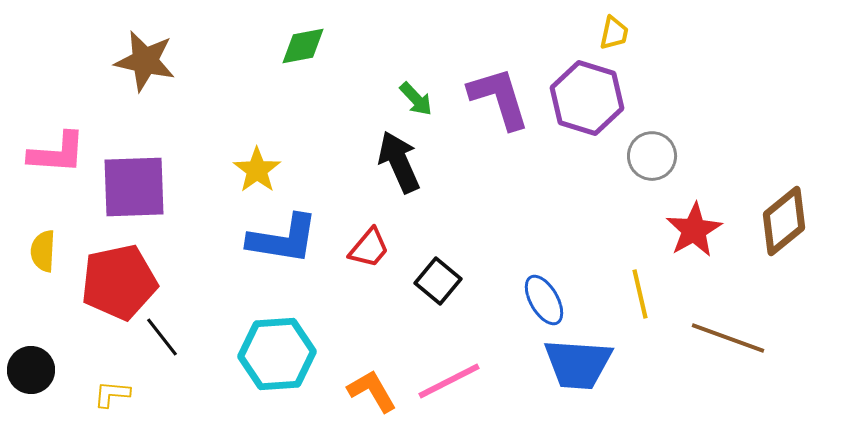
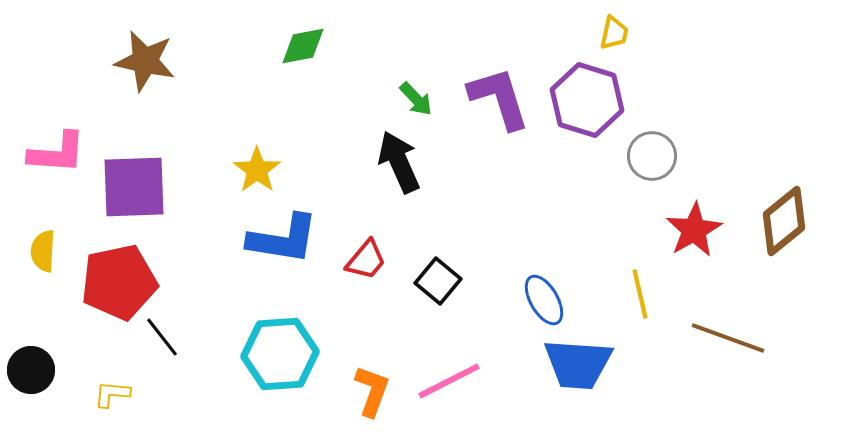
purple hexagon: moved 2 px down
red trapezoid: moved 3 px left, 12 px down
cyan hexagon: moved 3 px right
orange L-shape: rotated 50 degrees clockwise
